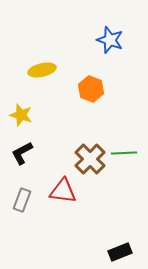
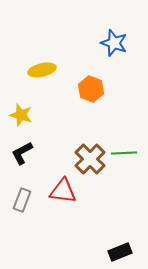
blue star: moved 4 px right, 3 px down
